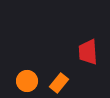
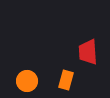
orange rectangle: moved 7 px right, 3 px up; rotated 24 degrees counterclockwise
